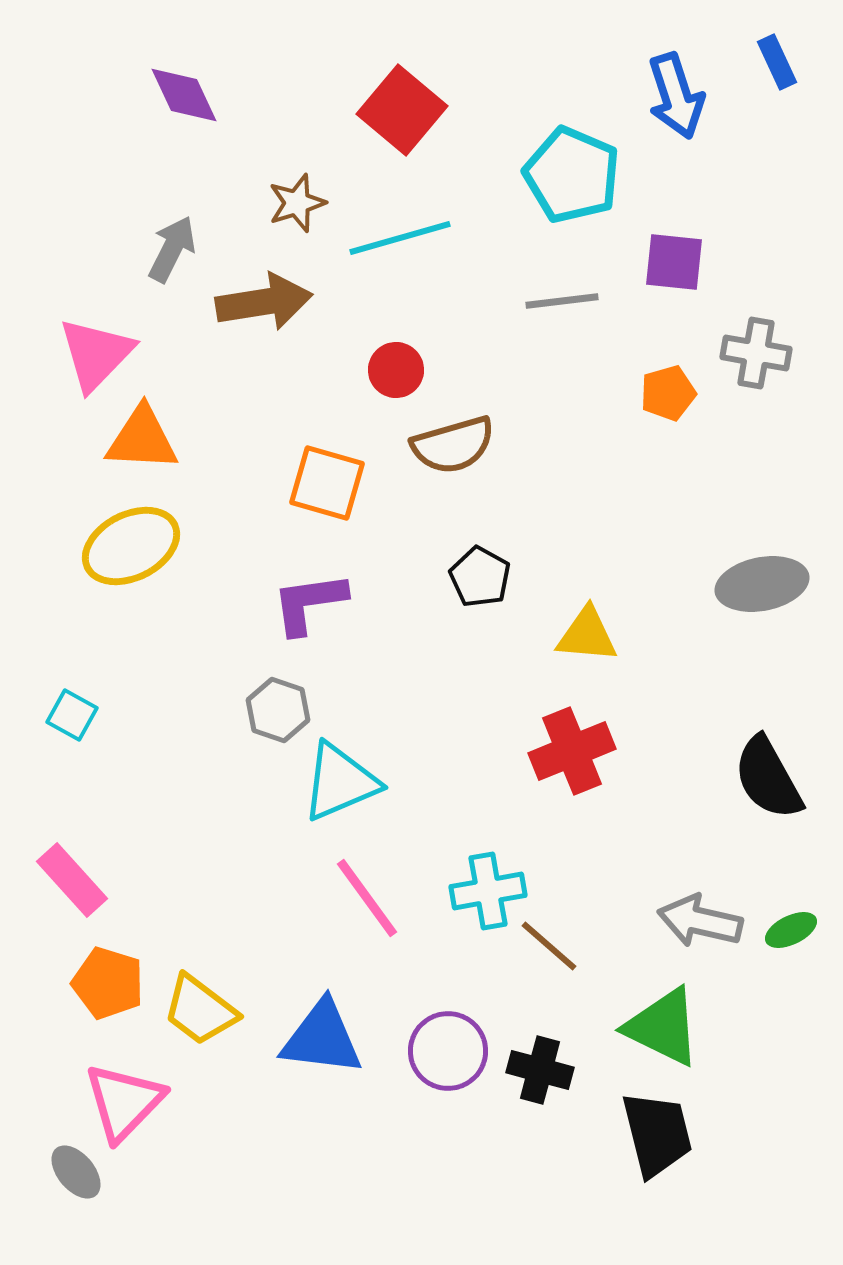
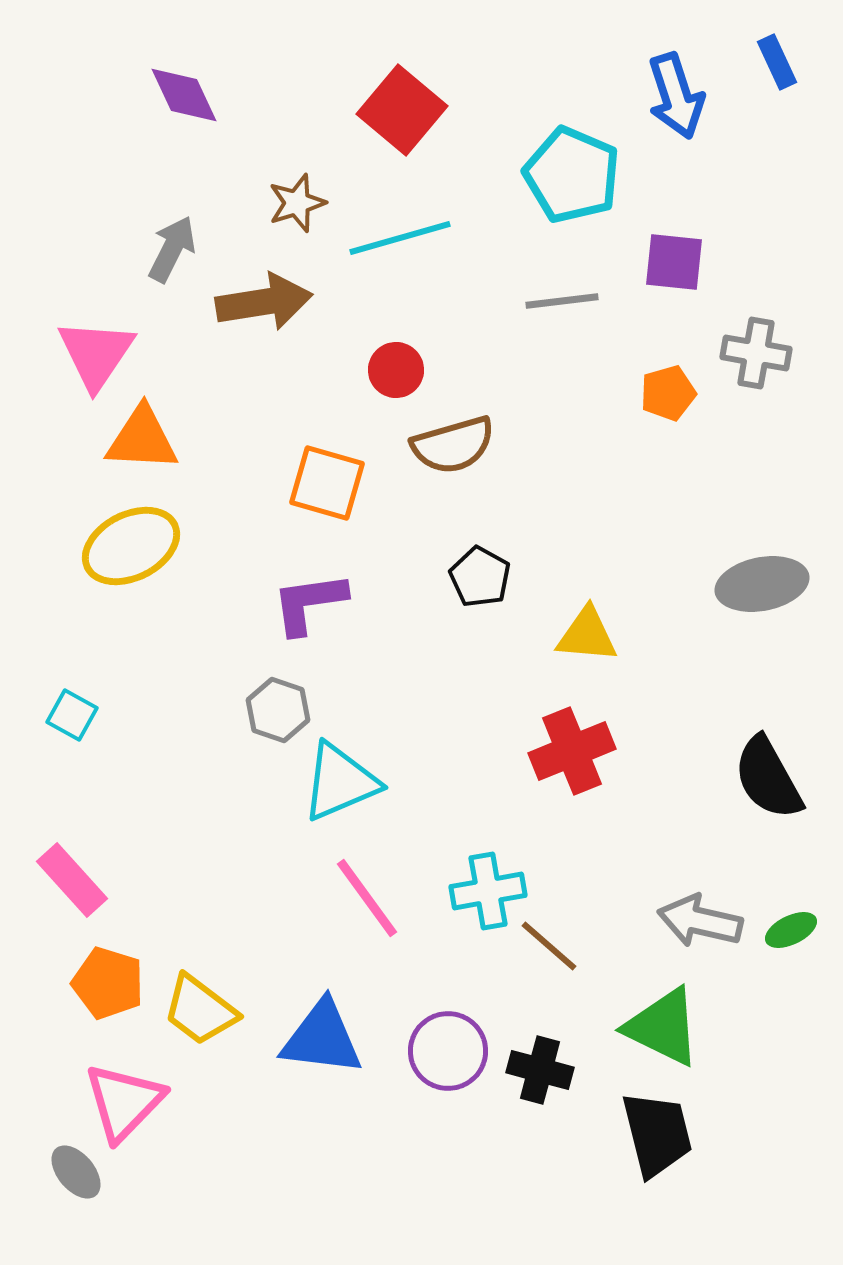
pink triangle at (96, 354): rotated 10 degrees counterclockwise
